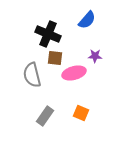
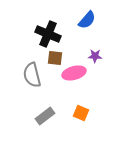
gray rectangle: rotated 18 degrees clockwise
